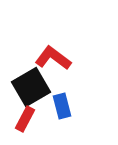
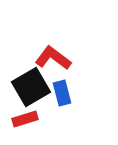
blue rectangle: moved 13 px up
red rectangle: rotated 45 degrees clockwise
